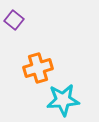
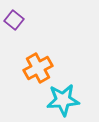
orange cross: rotated 12 degrees counterclockwise
